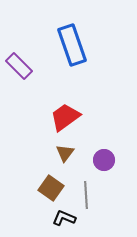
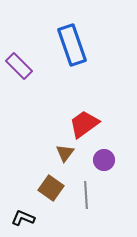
red trapezoid: moved 19 px right, 7 px down
black L-shape: moved 41 px left
